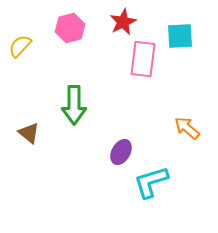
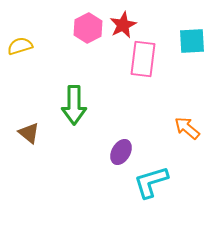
red star: moved 3 px down
pink hexagon: moved 18 px right; rotated 12 degrees counterclockwise
cyan square: moved 12 px right, 5 px down
yellow semicircle: rotated 30 degrees clockwise
